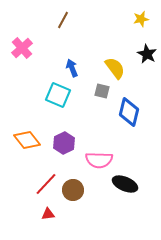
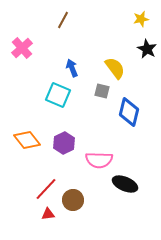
black star: moved 5 px up
red line: moved 5 px down
brown circle: moved 10 px down
